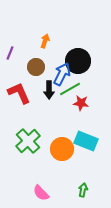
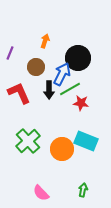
black circle: moved 3 px up
